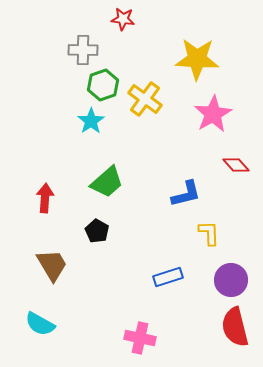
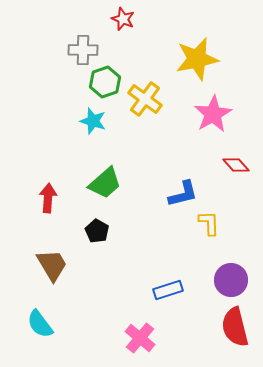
red star: rotated 15 degrees clockwise
yellow star: rotated 15 degrees counterclockwise
green hexagon: moved 2 px right, 3 px up
cyan star: moved 2 px right; rotated 20 degrees counterclockwise
green trapezoid: moved 2 px left, 1 px down
blue L-shape: moved 3 px left
red arrow: moved 3 px right
yellow L-shape: moved 10 px up
blue rectangle: moved 13 px down
cyan semicircle: rotated 24 degrees clockwise
pink cross: rotated 28 degrees clockwise
